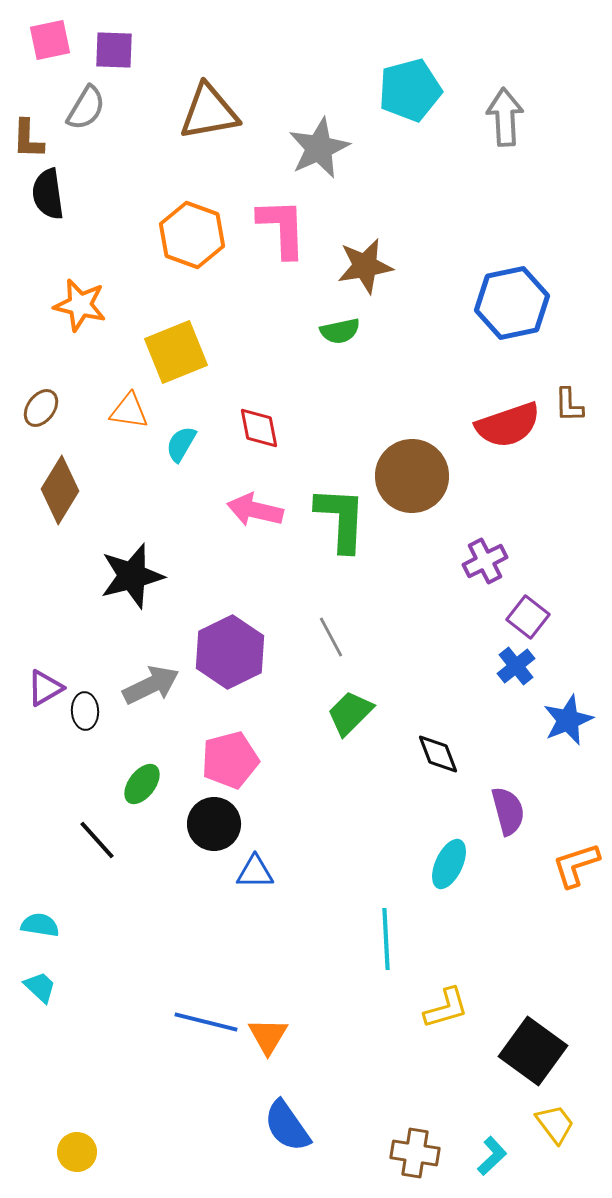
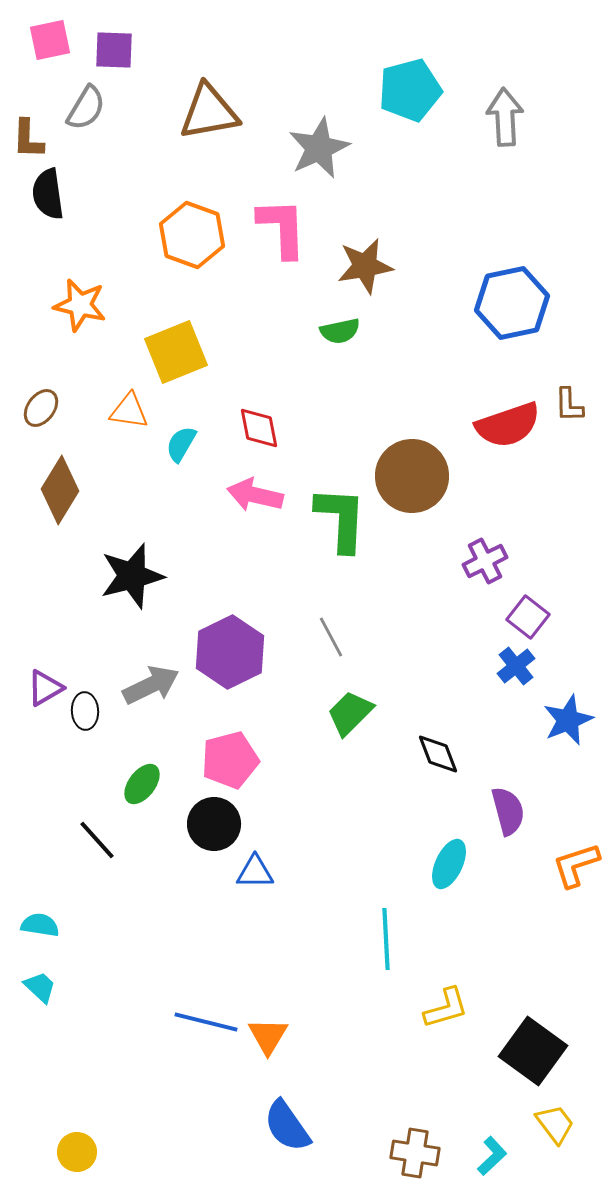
pink arrow at (255, 510): moved 15 px up
